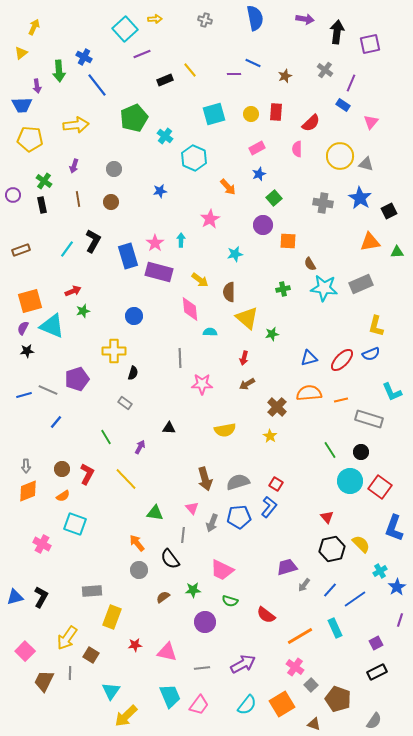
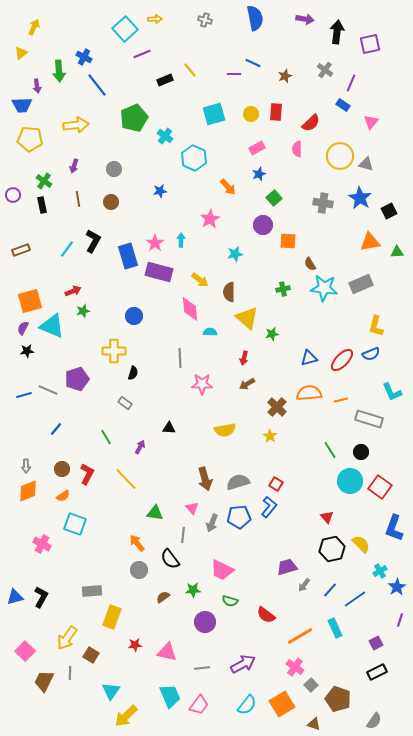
blue line at (56, 422): moved 7 px down
